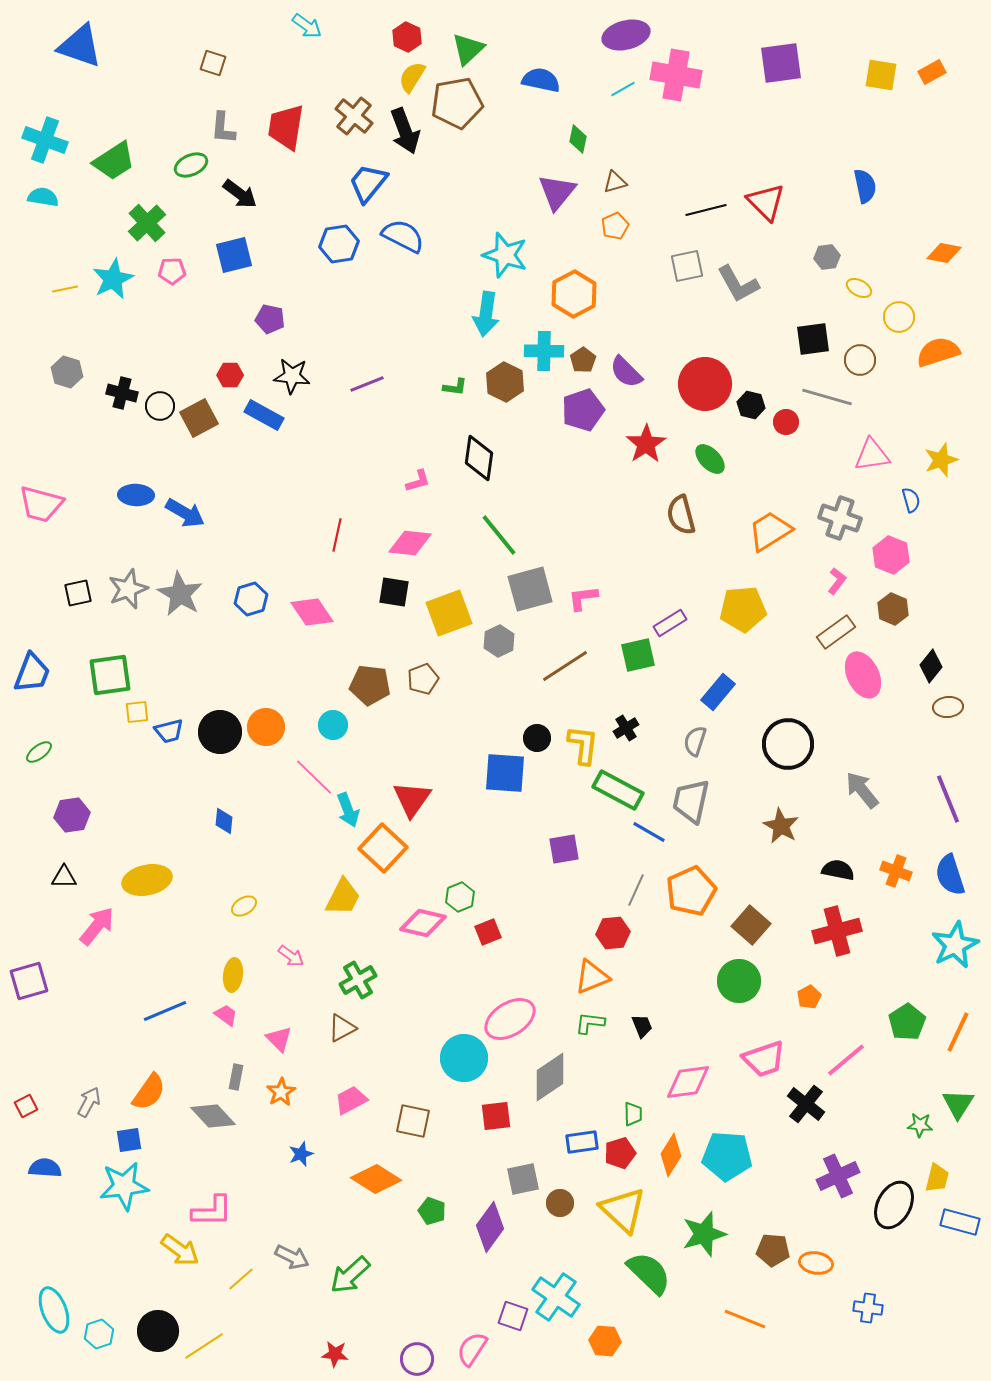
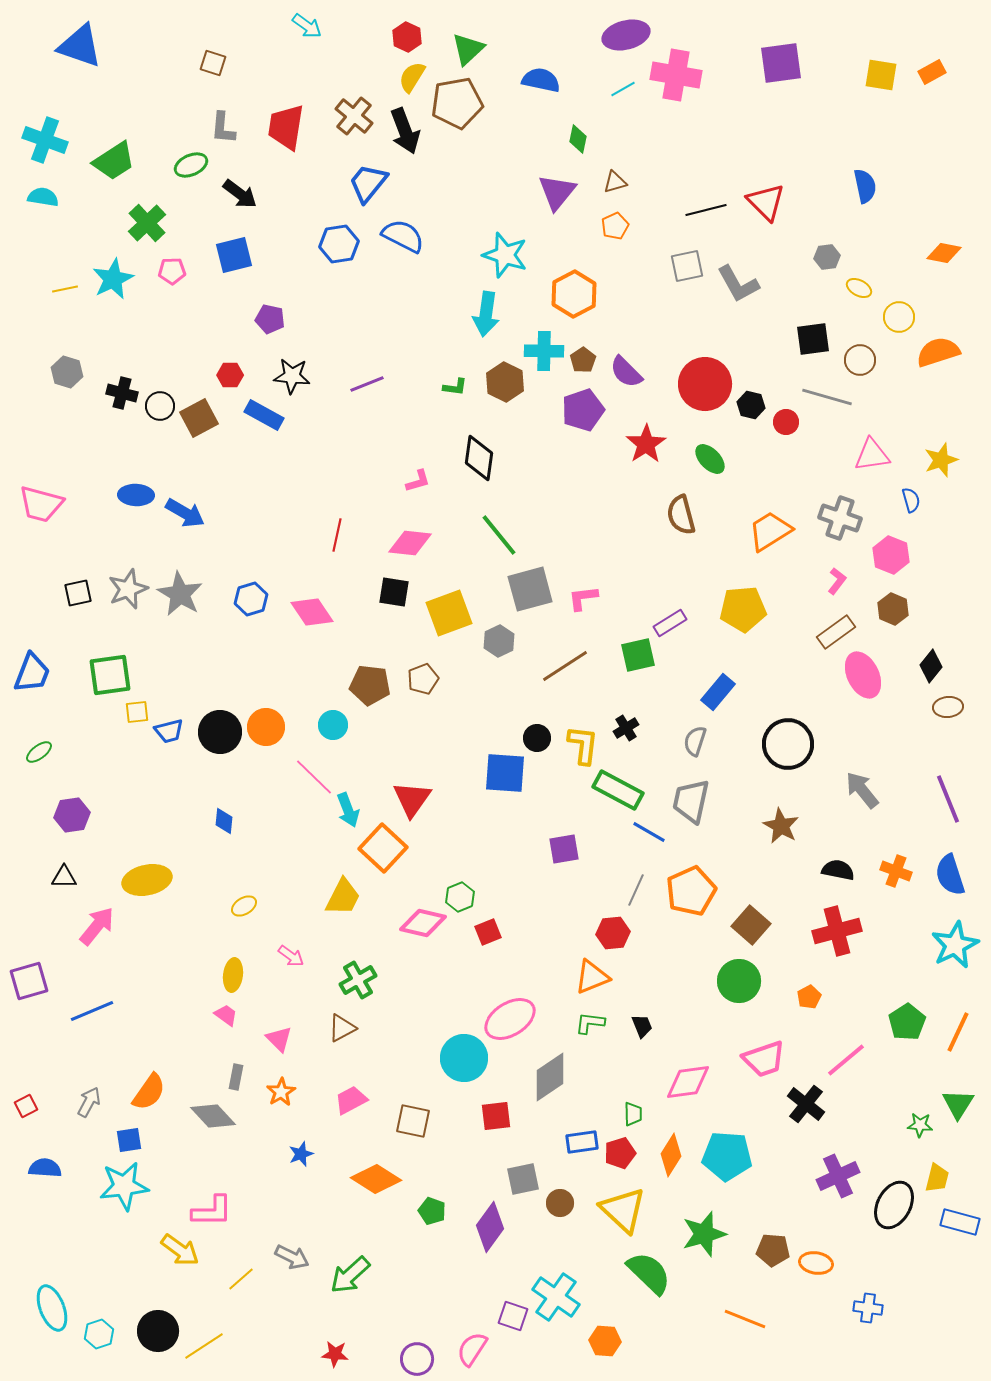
blue line at (165, 1011): moved 73 px left
cyan ellipse at (54, 1310): moved 2 px left, 2 px up
